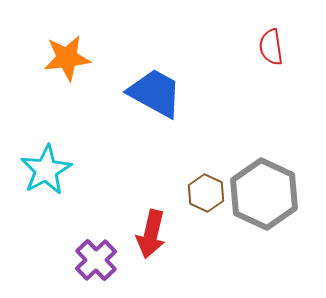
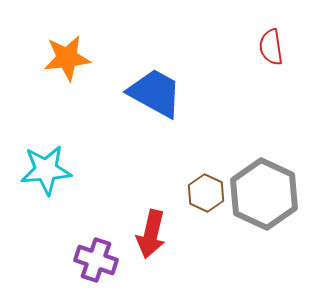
cyan star: rotated 24 degrees clockwise
purple cross: rotated 27 degrees counterclockwise
